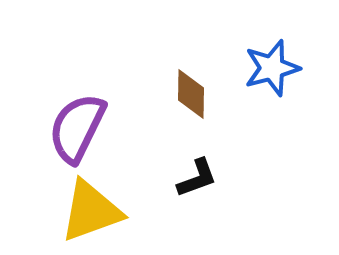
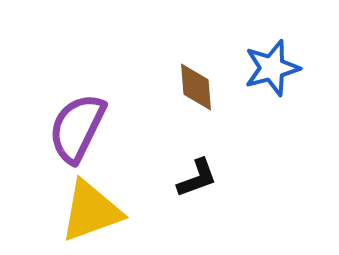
brown diamond: moved 5 px right, 7 px up; rotated 6 degrees counterclockwise
